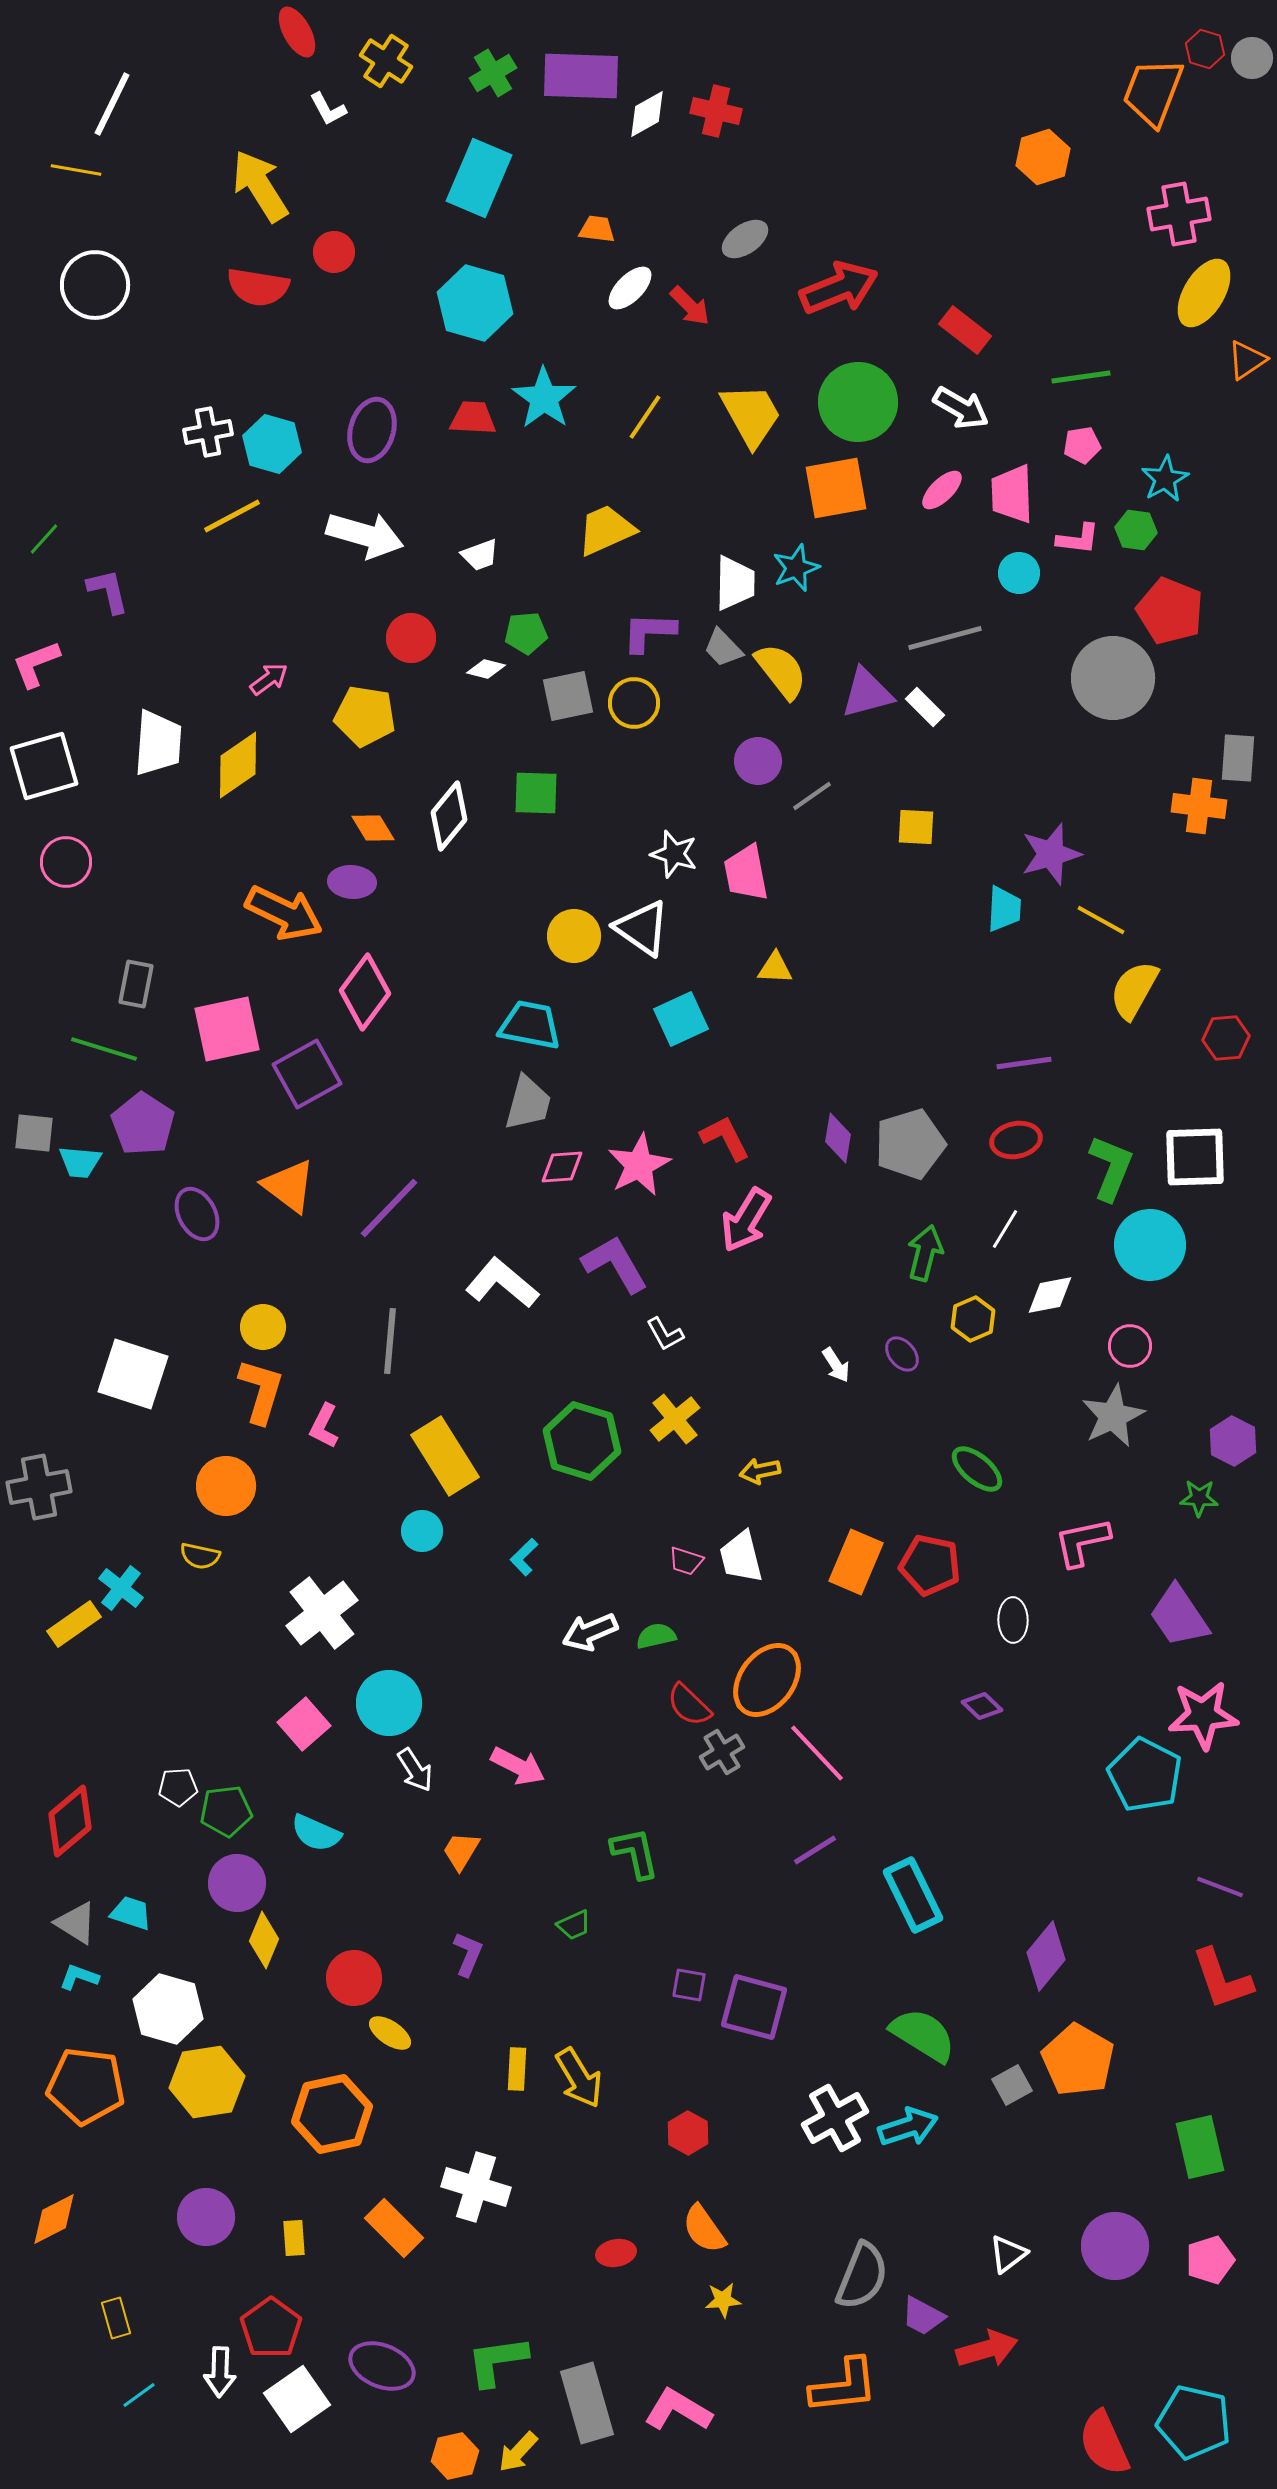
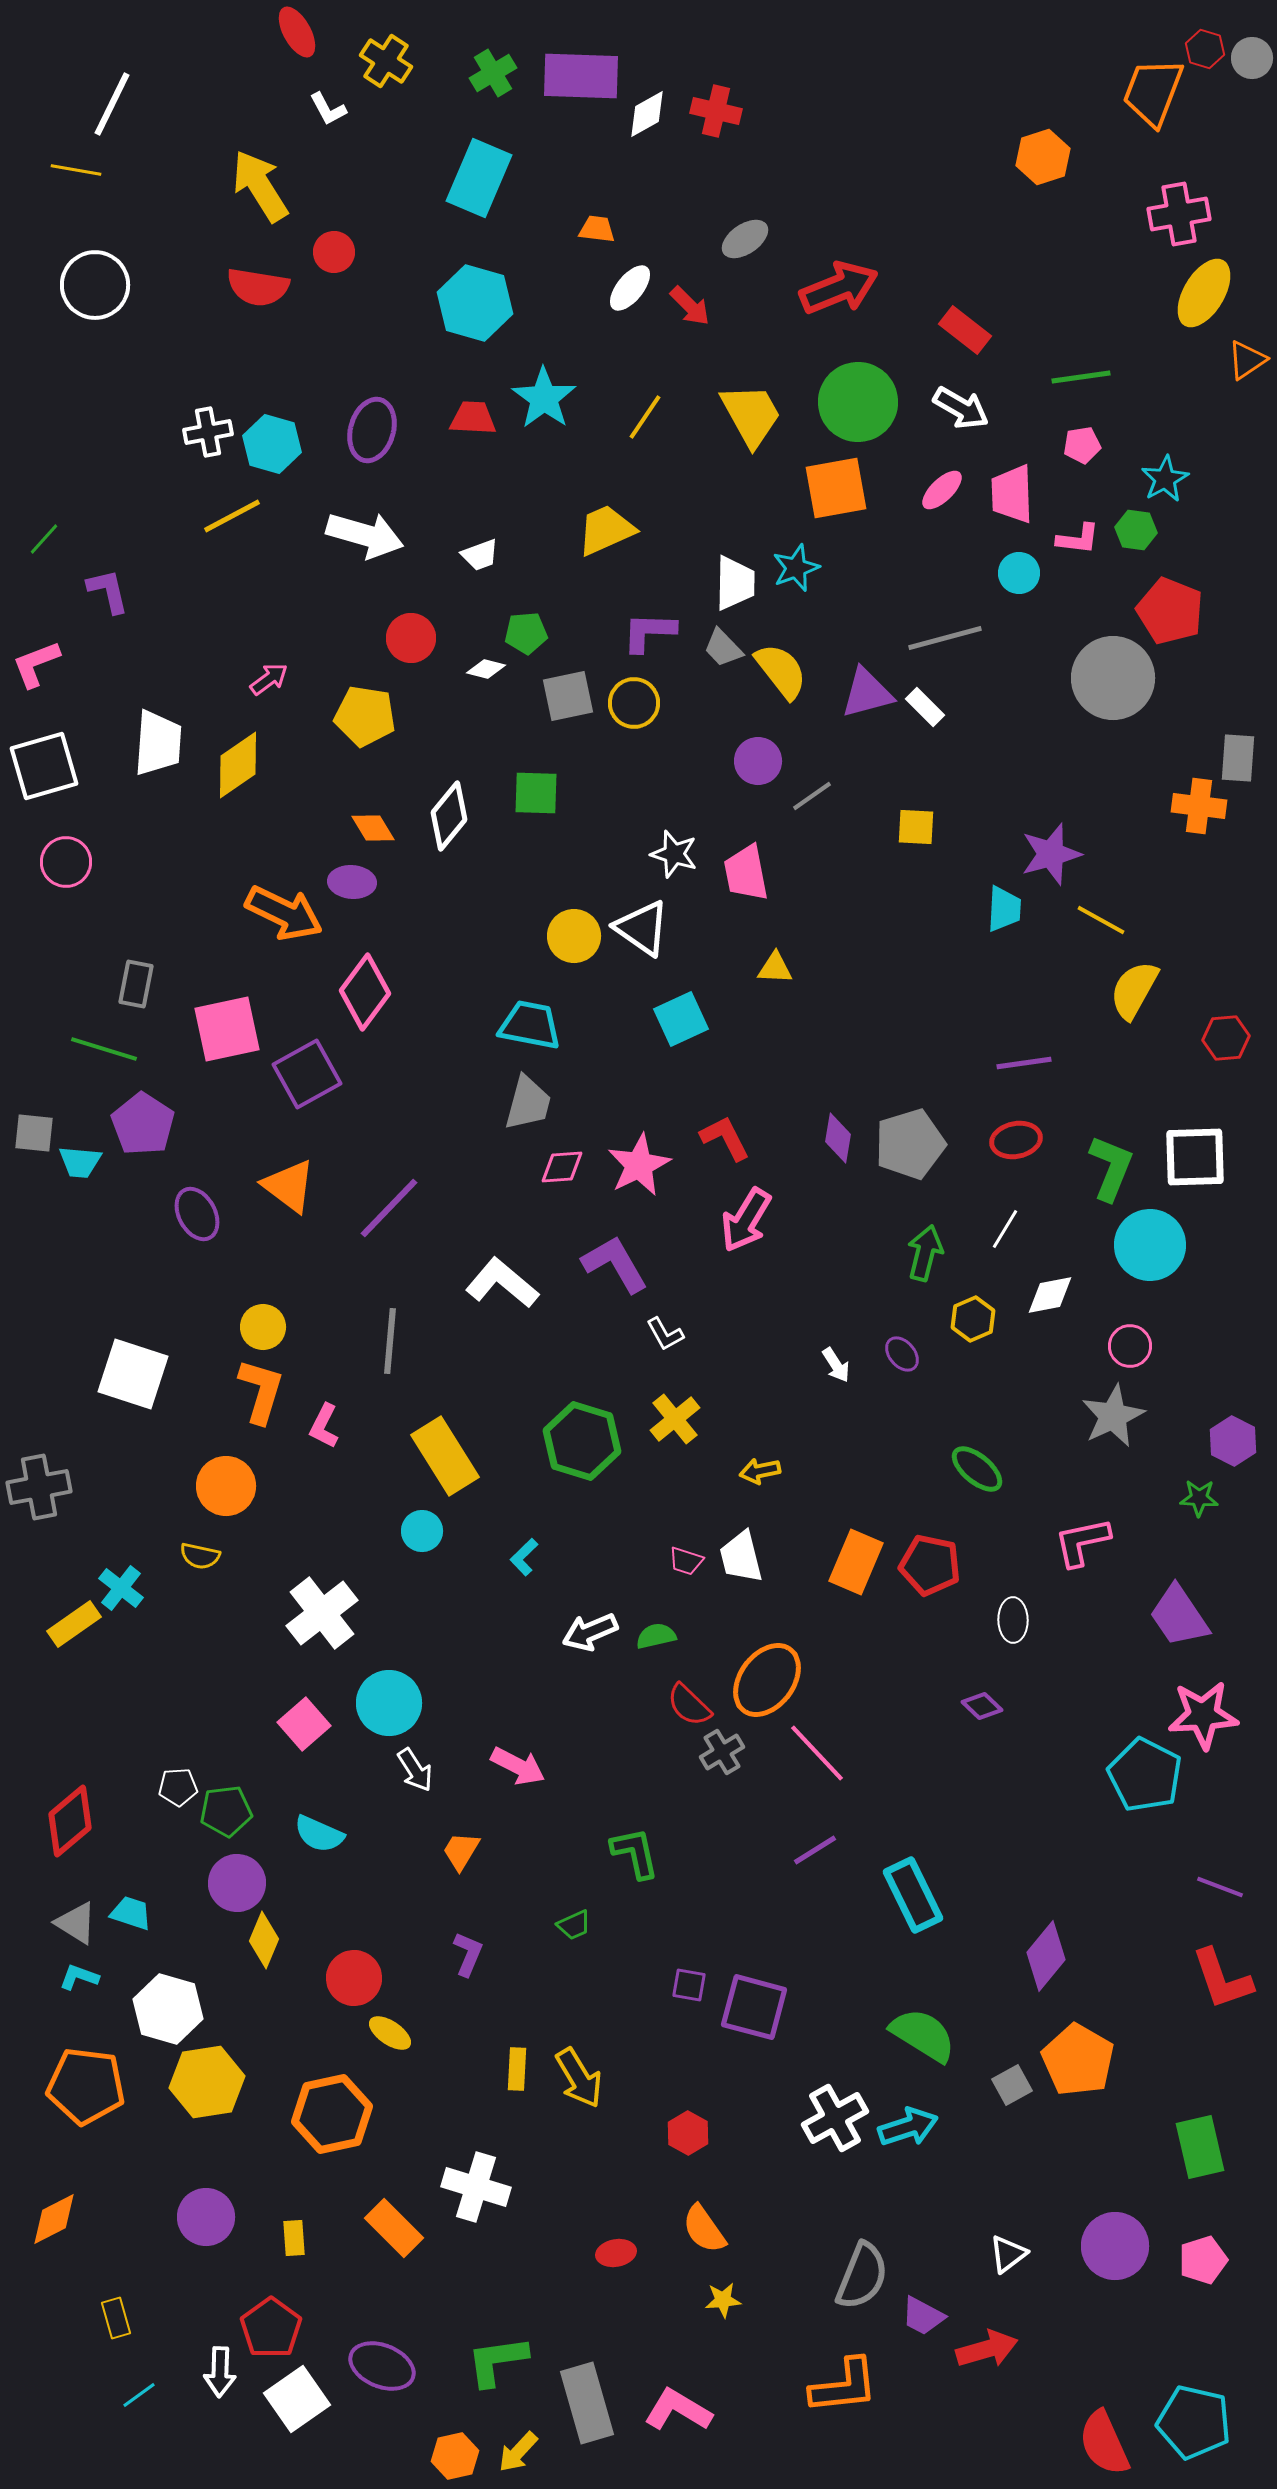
white ellipse at (630, 288): rotated 6 degrees counterclockwise
cyan semicircle at (316, 1833): moved 3 px right, 1 px down
pink pentagon at (1210, 2260): moved 7 px left
